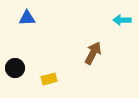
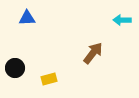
brown arrow: rotated 10 degrees clockwise
